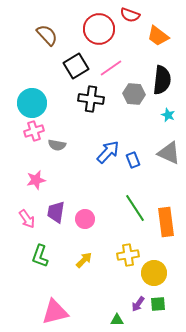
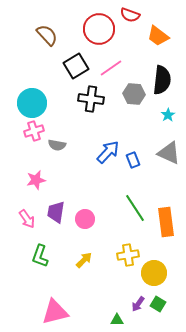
cyan star: rotated 16 degrees clockwise
green square: rotated 35 degrees clockwise
